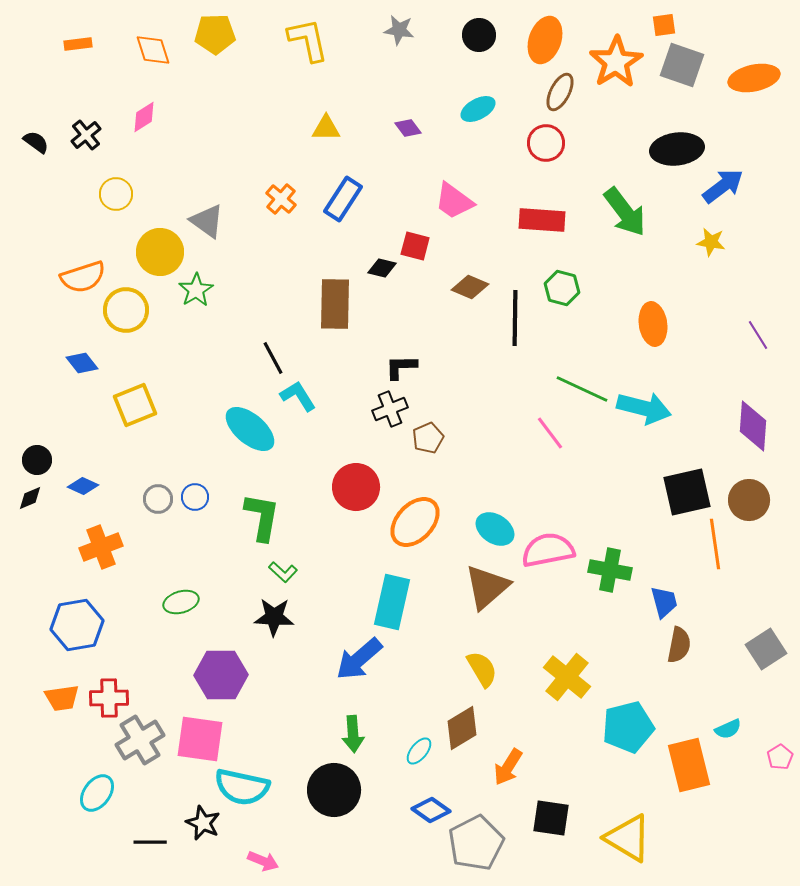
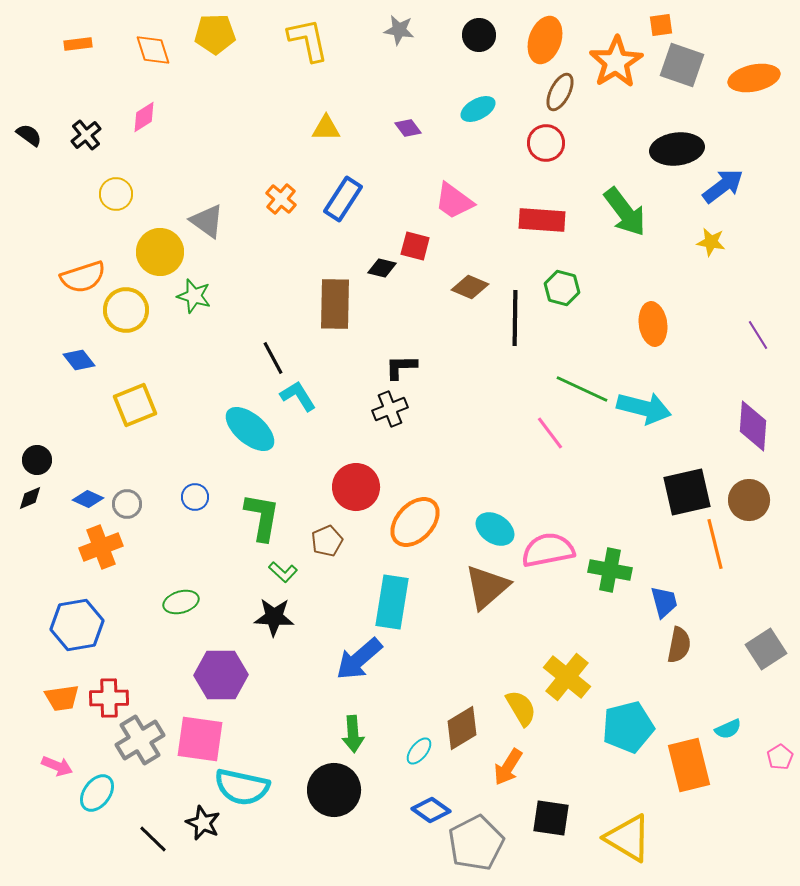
orange square at (664, 25): moved 3 px left
black semicircle at (36, 142): moved 7 px left, 7 px up
green star at (196, 290): moved 2 px left, 6 px down; rotated 24 degrees counterclockwise
blue diamond at (82, 363): moved 3 px left, 3 px up
brown pentagon at (428, 438): moved 101 px left, 103 px down
blue diamond at (83, 486): moved 5 px right, 13 px down
gray circle at (158, 499): moved 31 px left, 5 px down
orange line at (715, 544): rotated 6 degrees counterclockwise
cyan rectangle at (392, 602): rotated 4 degrees counterclockwise
yellow semicircle at (482, 669): moved 39 px right, 39 px down
black line at (150, 842): moved 3 px right, 3 px up; rotated 44 degrees clockwise
pink arrow at (263, 861): moved 206 px left, 95 px up
